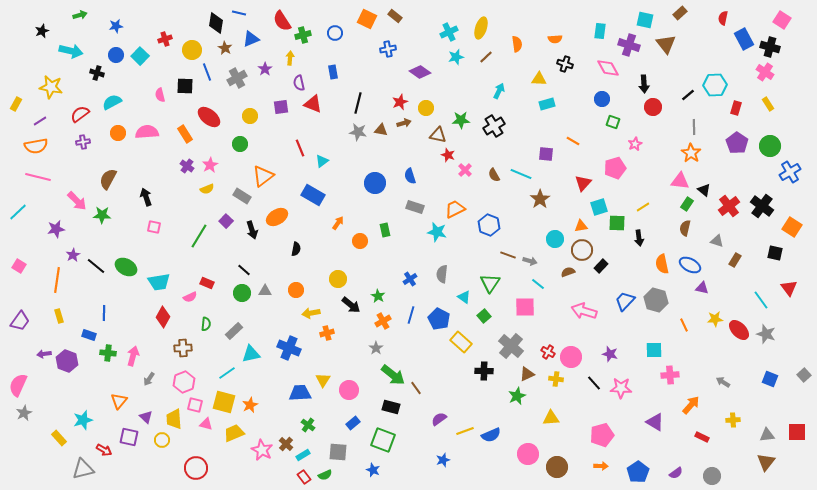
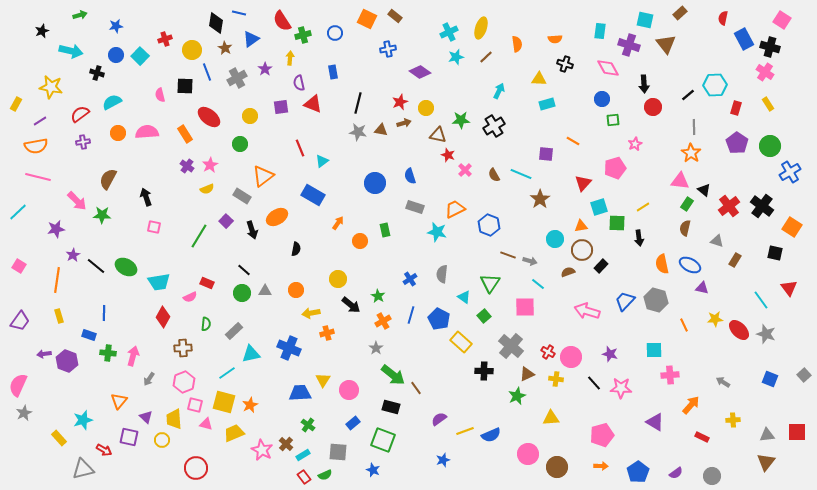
blue triangle at (251, 39): rotated 12 degrees counterclockwise
green square at (613, 122): moved 2 px up; rotated 24 degrees counterclockwise
pink arrow at (584, 311): moved 3 px right
